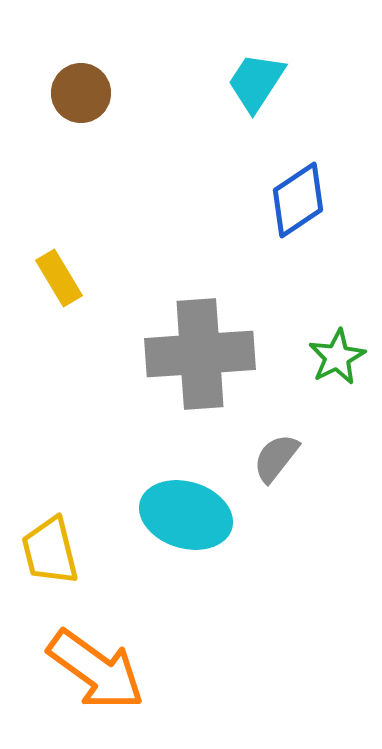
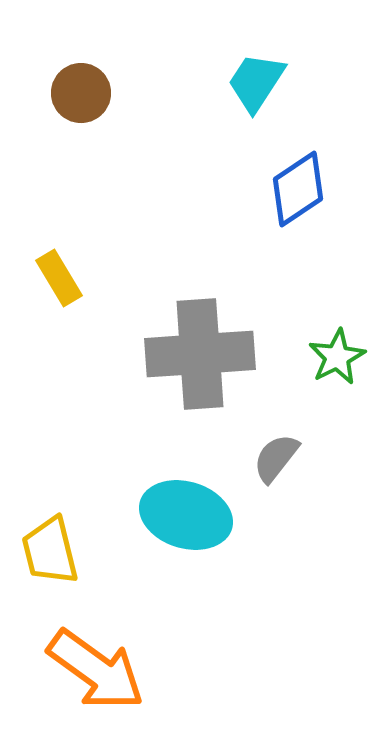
blue diamond: moved 11 px up
